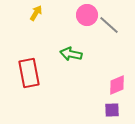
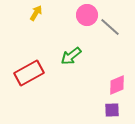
gray line: moved 1 px right, 2 px down
green arrow: moved 2 px down; rotated 50 degrees counterclockwise
red rectangle: rotated 72 degrees clockwise
